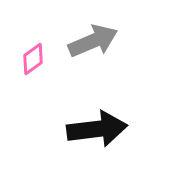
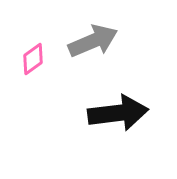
black arrow: moved 21 px right, 16 px up
